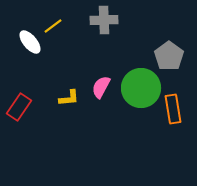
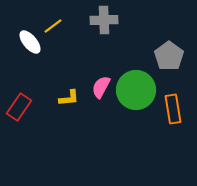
green circle: moved 5 px left, 2 px down
